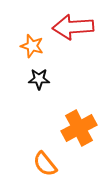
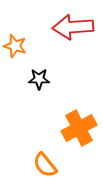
orange star: moved 17 px left
orange semicircle: moved 1 px down
